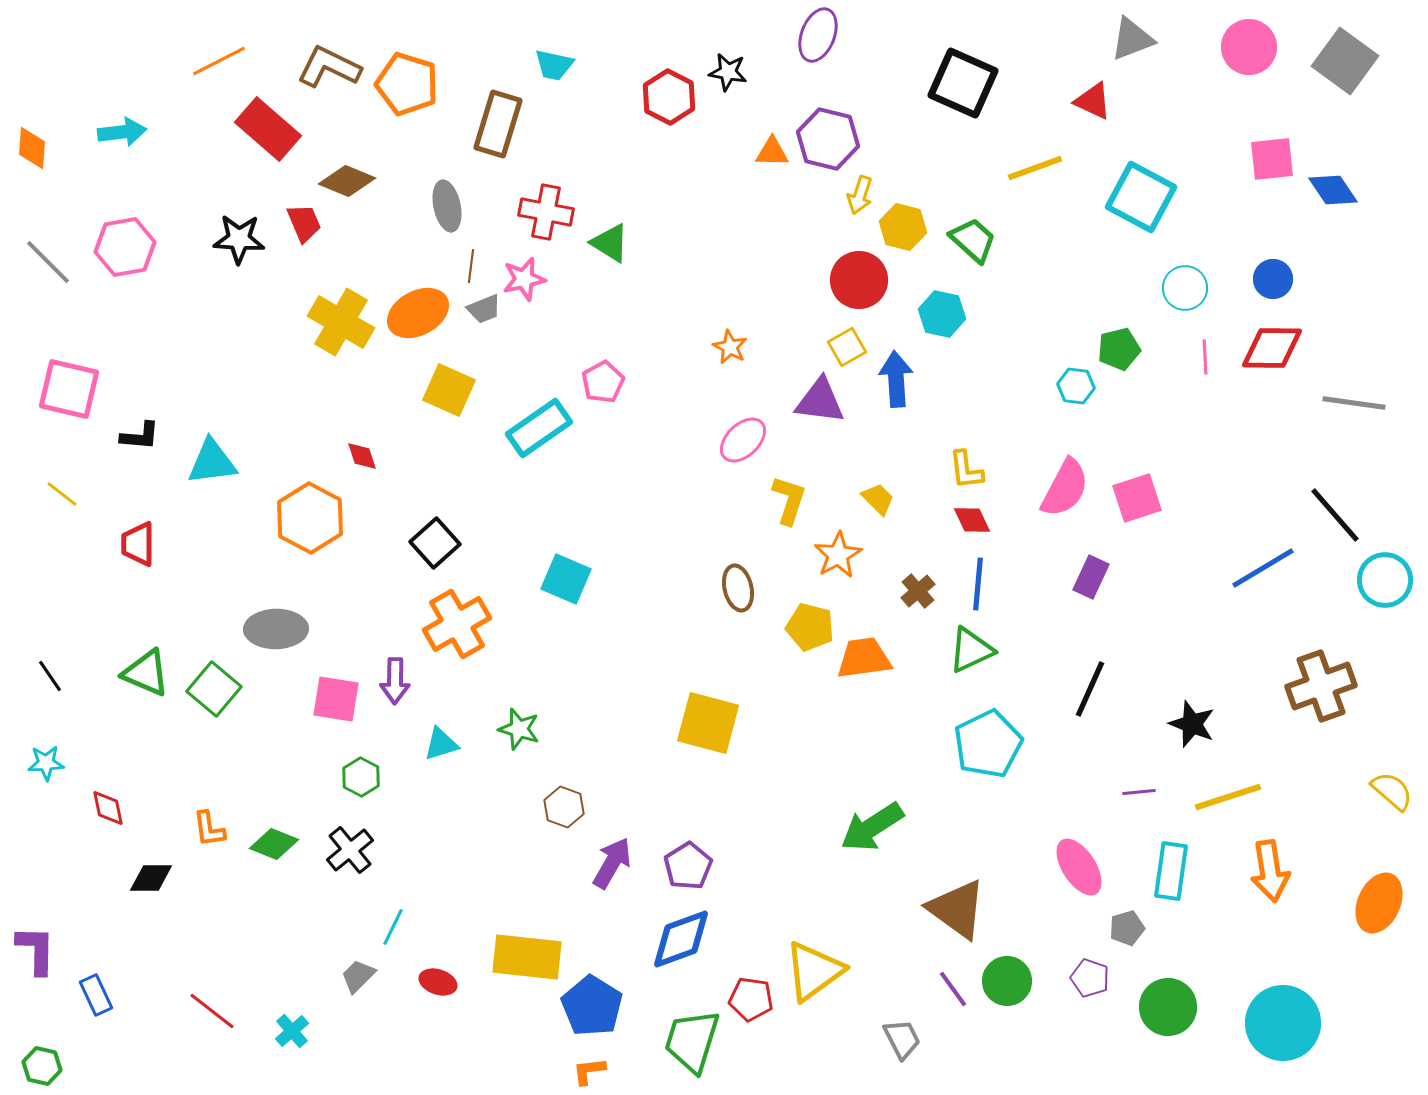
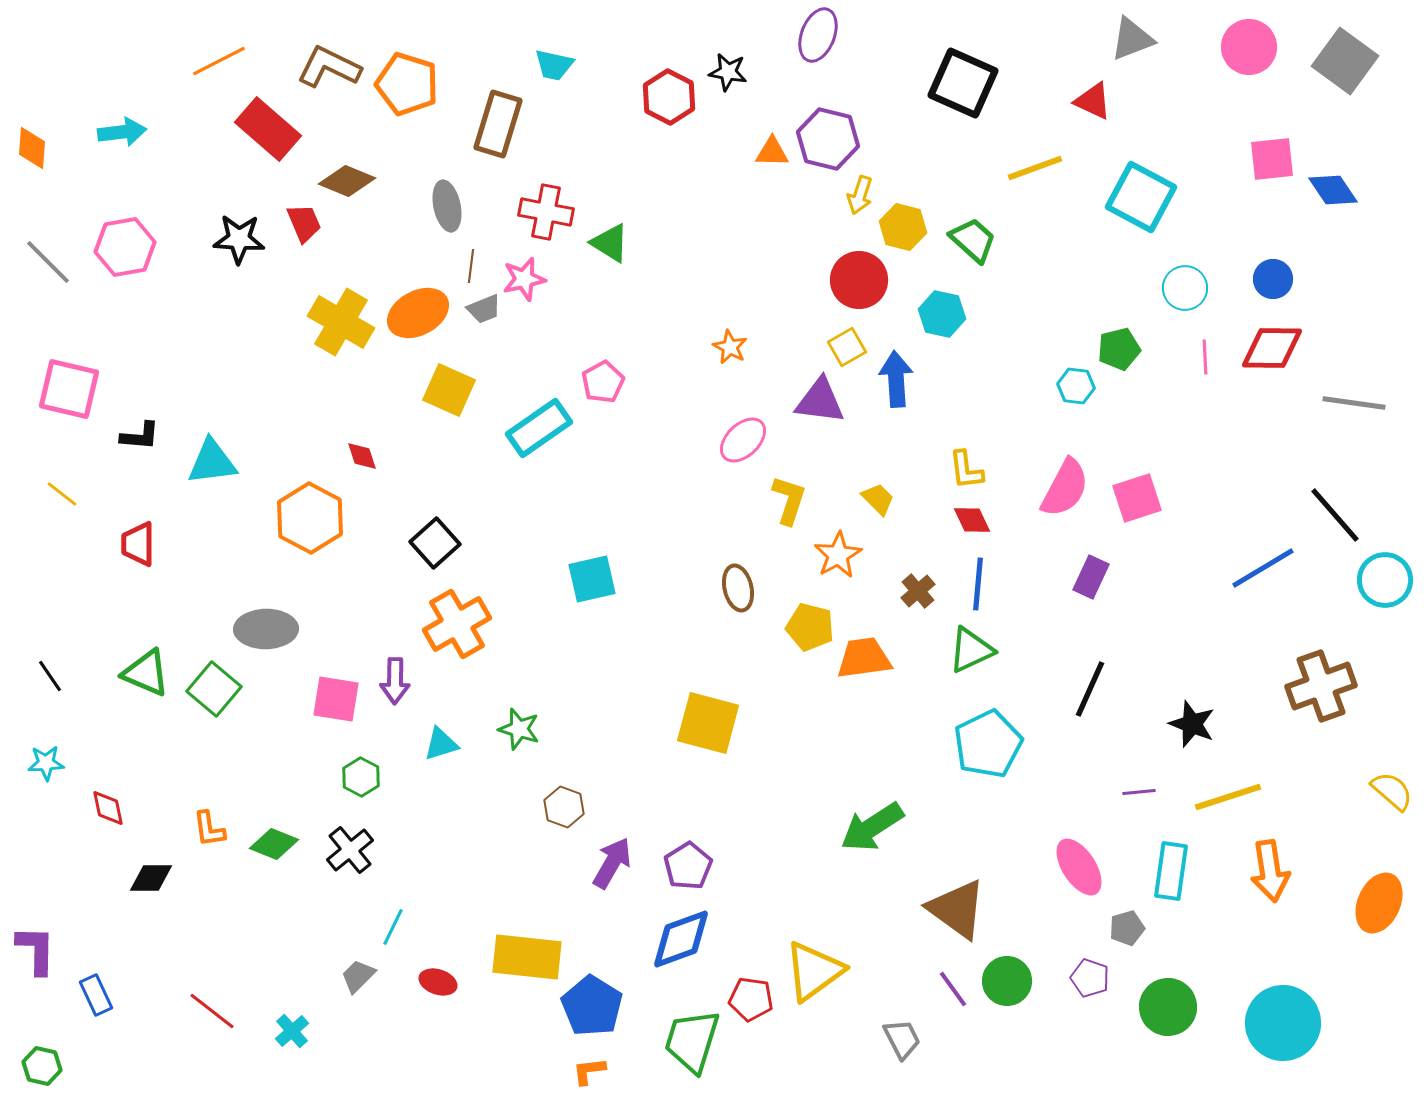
cyan square at (566, 579): moved 26 px right; rotated 36 degrees counterclockwise
gray ellipse at (276, 629): moved 10 px left
